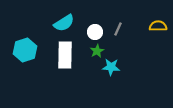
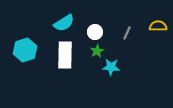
gray line: moved 9 px right, 4 px down
